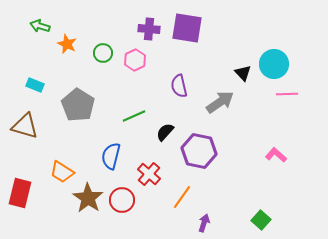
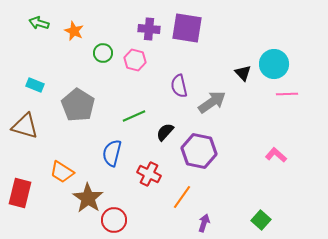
green arrow: moved 1 px left, 3 px up
orange star: moved 7 px right, 13 px up
pink hexagon: rotated 20 degrees counterclockwise
gray arrow: moved 8 px left
blue semicircle: moved 1 px right, 3 px up
red cross: rotated 15 degrees counterclockwise
red circle: moved 8 px left, 20 px down
